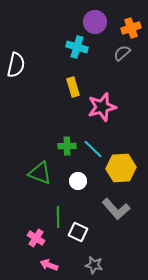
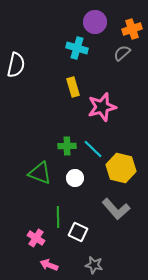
orange cross: moved 1 px right, 1 px down
cyan cross: moved 1 px down
yellow hexagon: rotated 16 degrees clockwise
white circle: moved 3 px left, 3 px up
